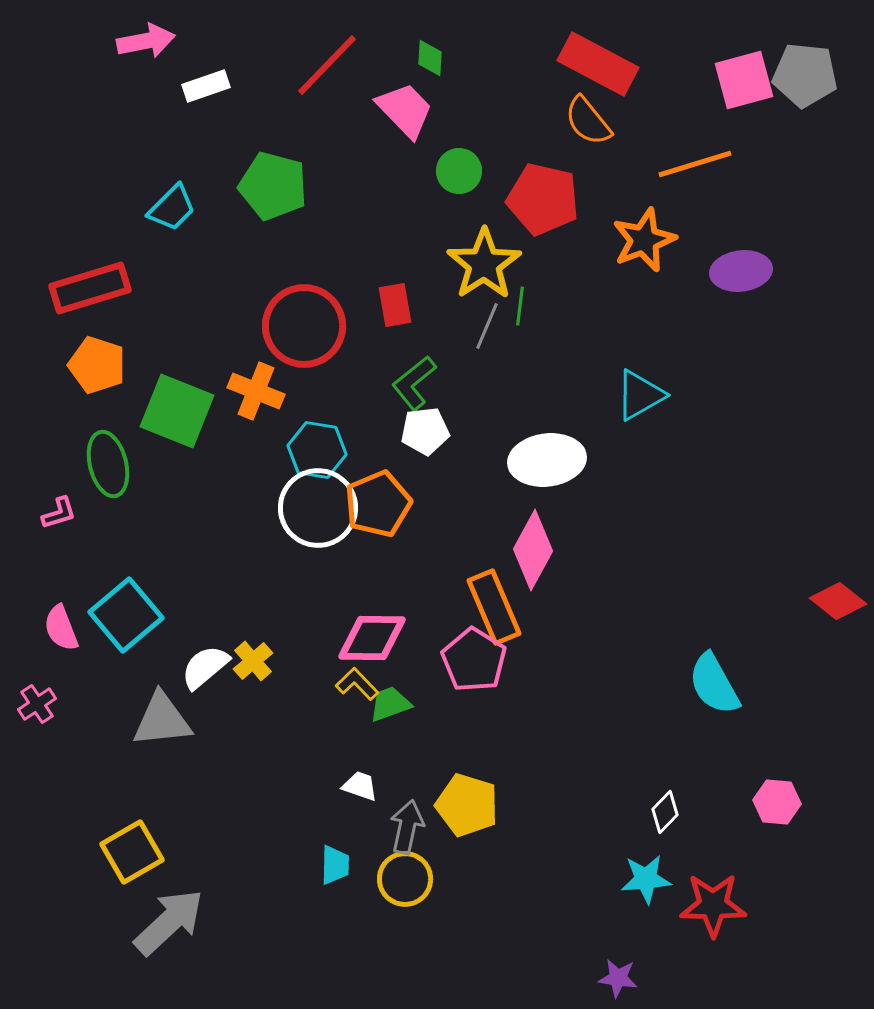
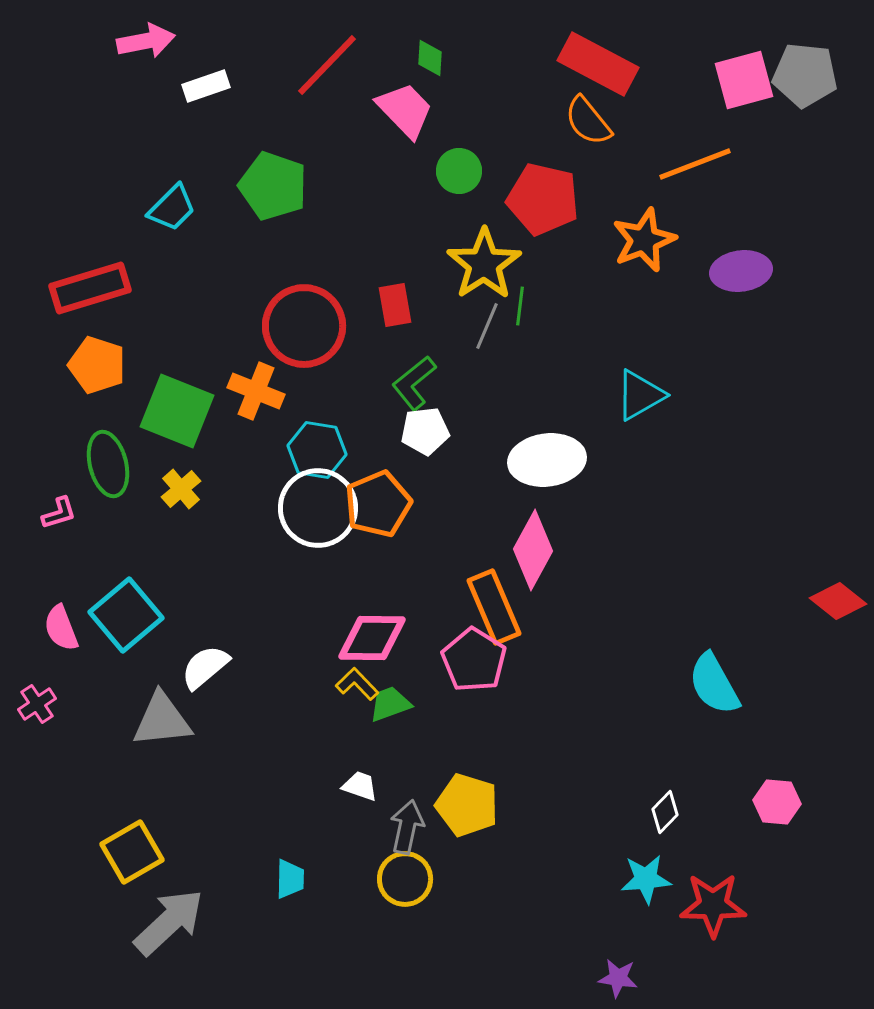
orange line at (695, 164): rotated 4 degrees counterclockwise
green pentagon at (273, 186): rotated 4 degrees clockwise
yellow cross at (253, 661): moved 72 px left, 172 px up
cyan trapezoid at (335, 865): moved 45 px left, 14 px down
